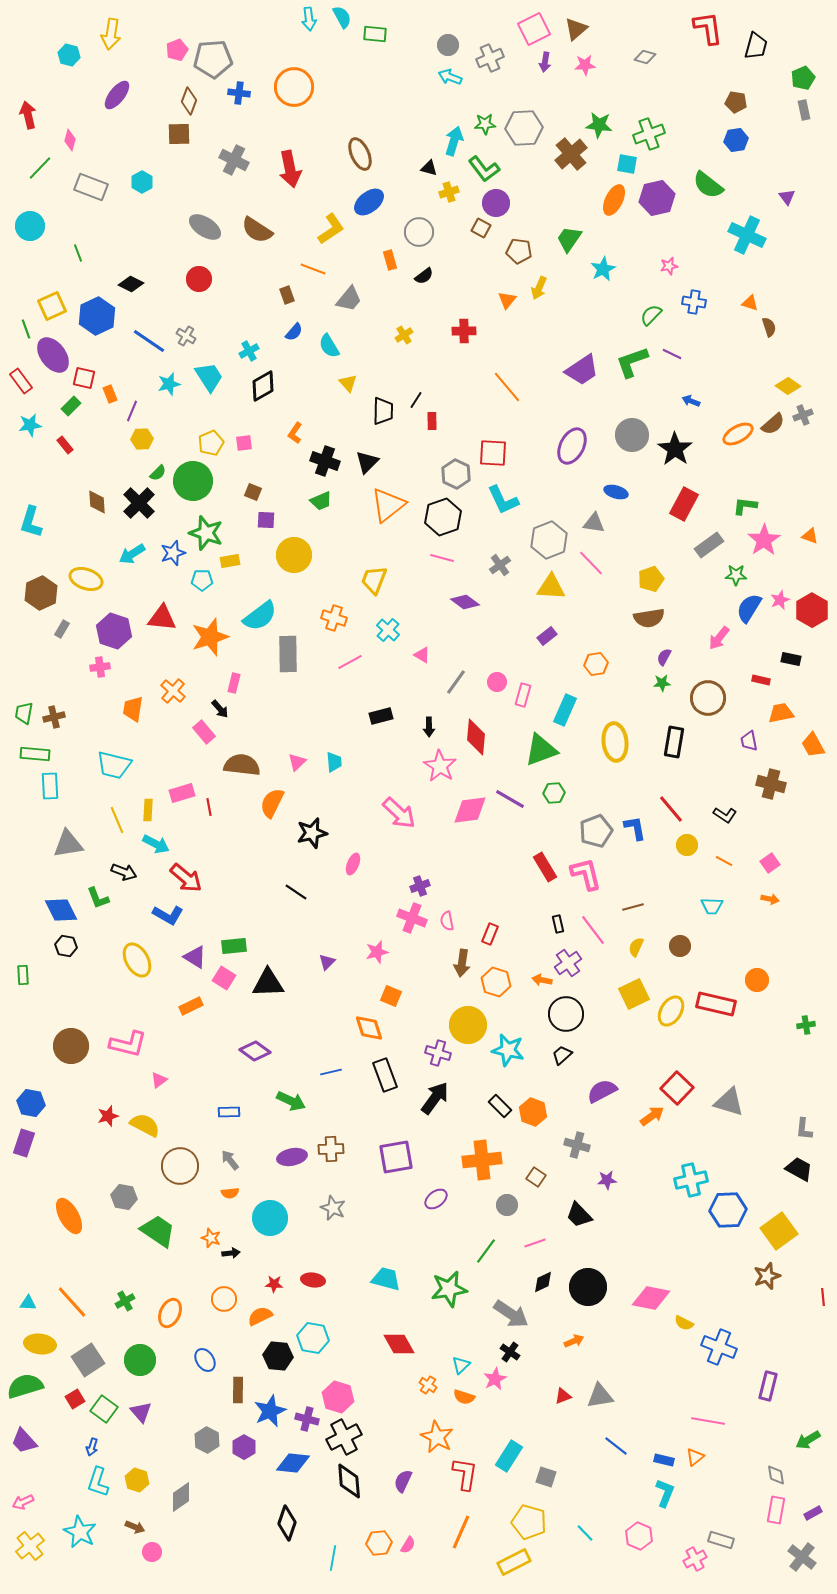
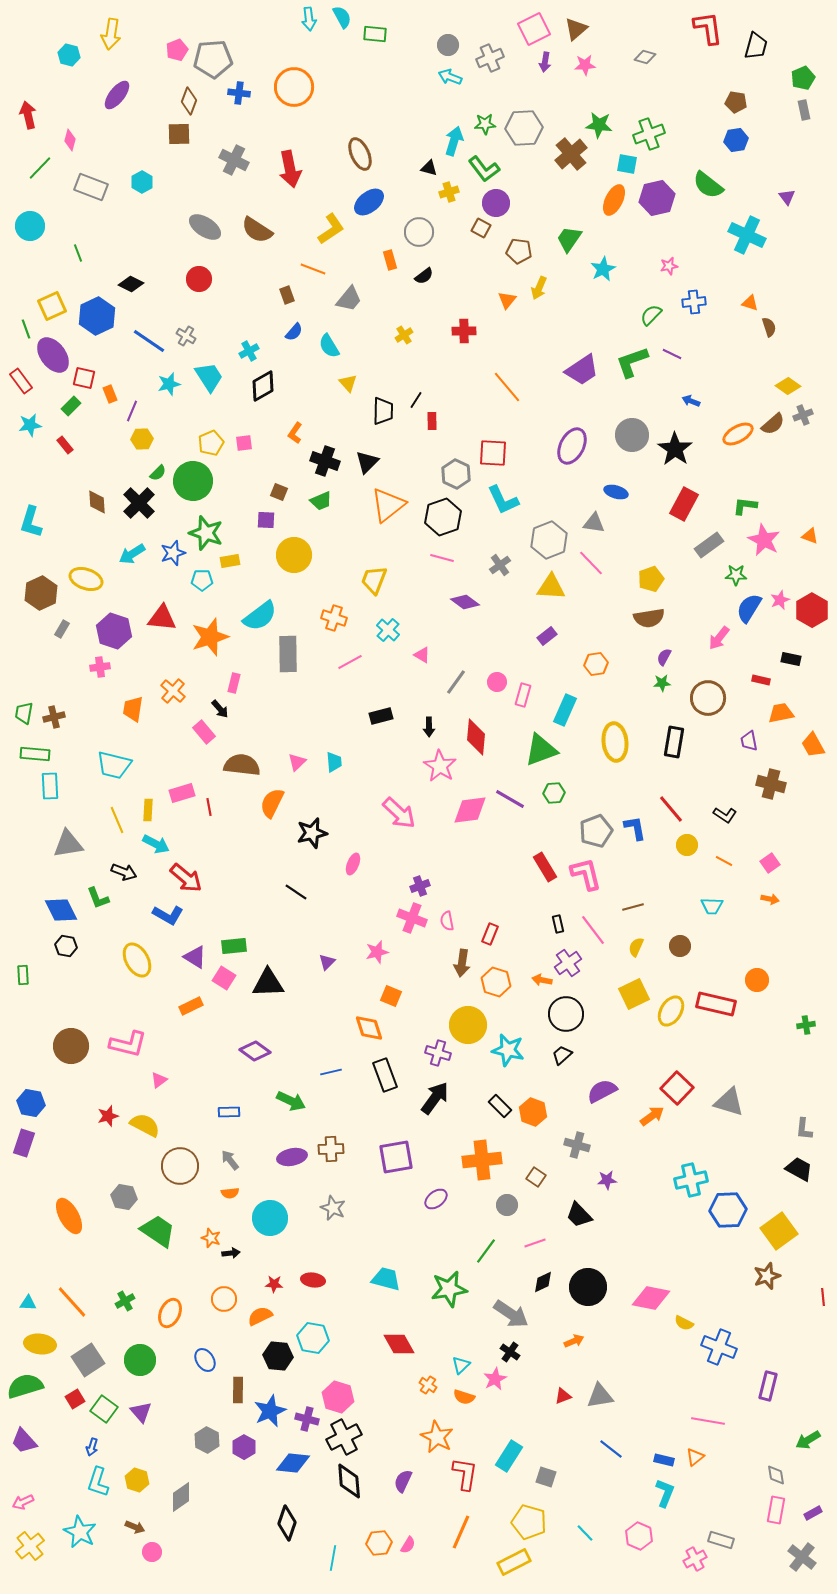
blue cross at (694, 302): rotated 15 degrees counterclockwise
brown square at (253, 492): moved 26 px right
pink star at (764, 540): rotated 12 degrees counterclockwise
blue line at (616, 1446): moved 5 px left, 3 px down
